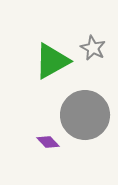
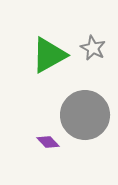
green triangle: moved 3 px left, 6 px up
